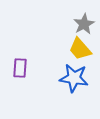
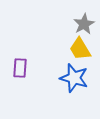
yellow trapezoid: rotated 10 degrees clockwise
blue star: rotated 8 degrees clockwise
